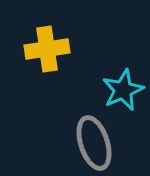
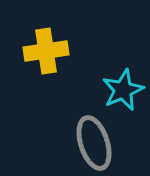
yellow cross: moved 1 px left, 2 px down
